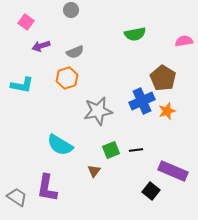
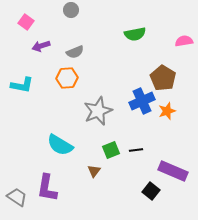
orange hexagon: rotated 15 degrees clockwise
gray star: rotated 12 degrees counterclockwise
